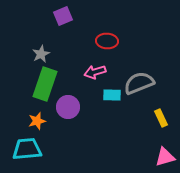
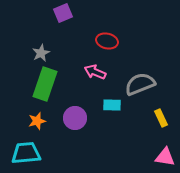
purple square: moved 3 px up
red ellipse: rotated 10 degrees clockwise
gray star: moved 1 px up
pink arrow: rotated 40 degrees clockwise
gray semicircle: moved 1 px right, 1 px down
cyan rectangle: moved 10 px down
purple circle: moved 7 px right, 11 px down
cyan trapezoid: moved 1 px left, 4 px down
pink triangle: rotated 25 degrees clockwise
